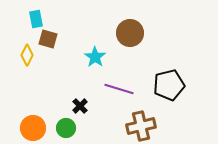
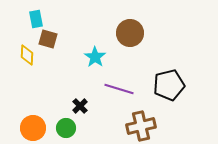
yellow diamond: rotated 25 degrees counterclockwise
